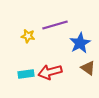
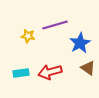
cyan rectangle: moved 5 px left, 1 px up
